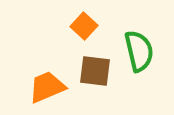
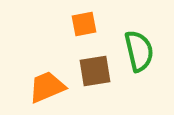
orange square: moved 2 px up; rotated 36 degrees clockwise
brown square: rotated 16 degrees counterclockwise
